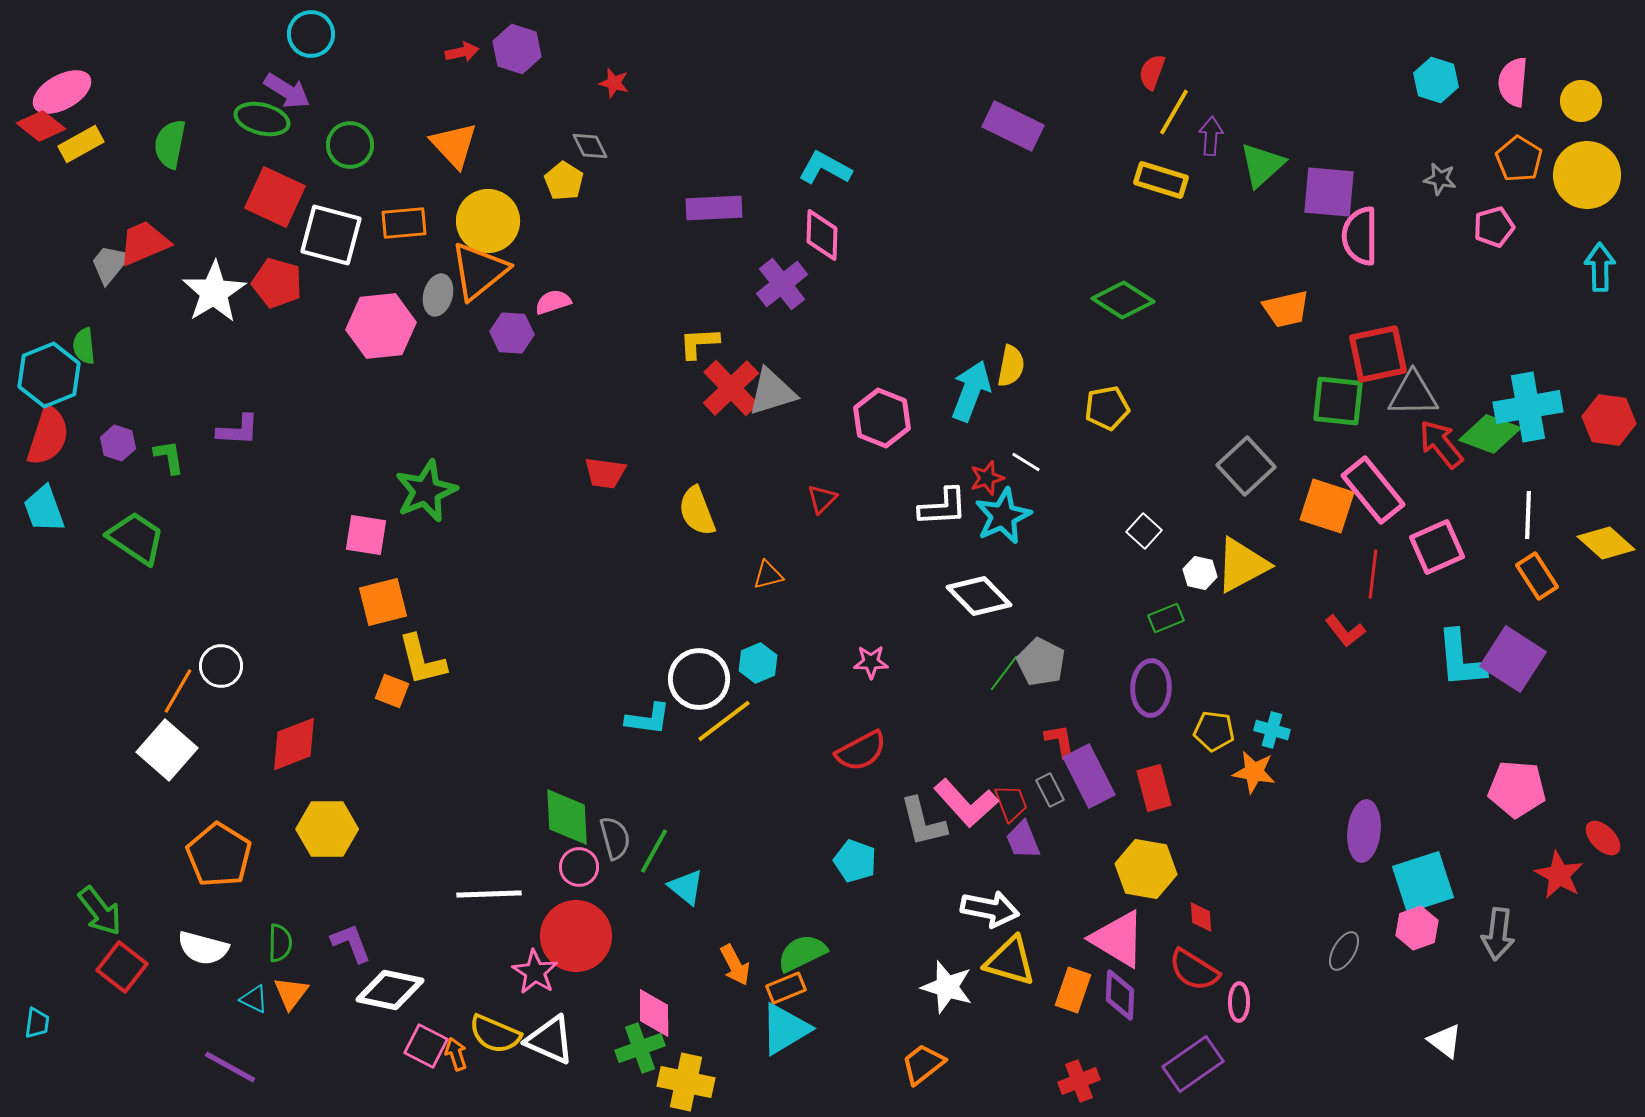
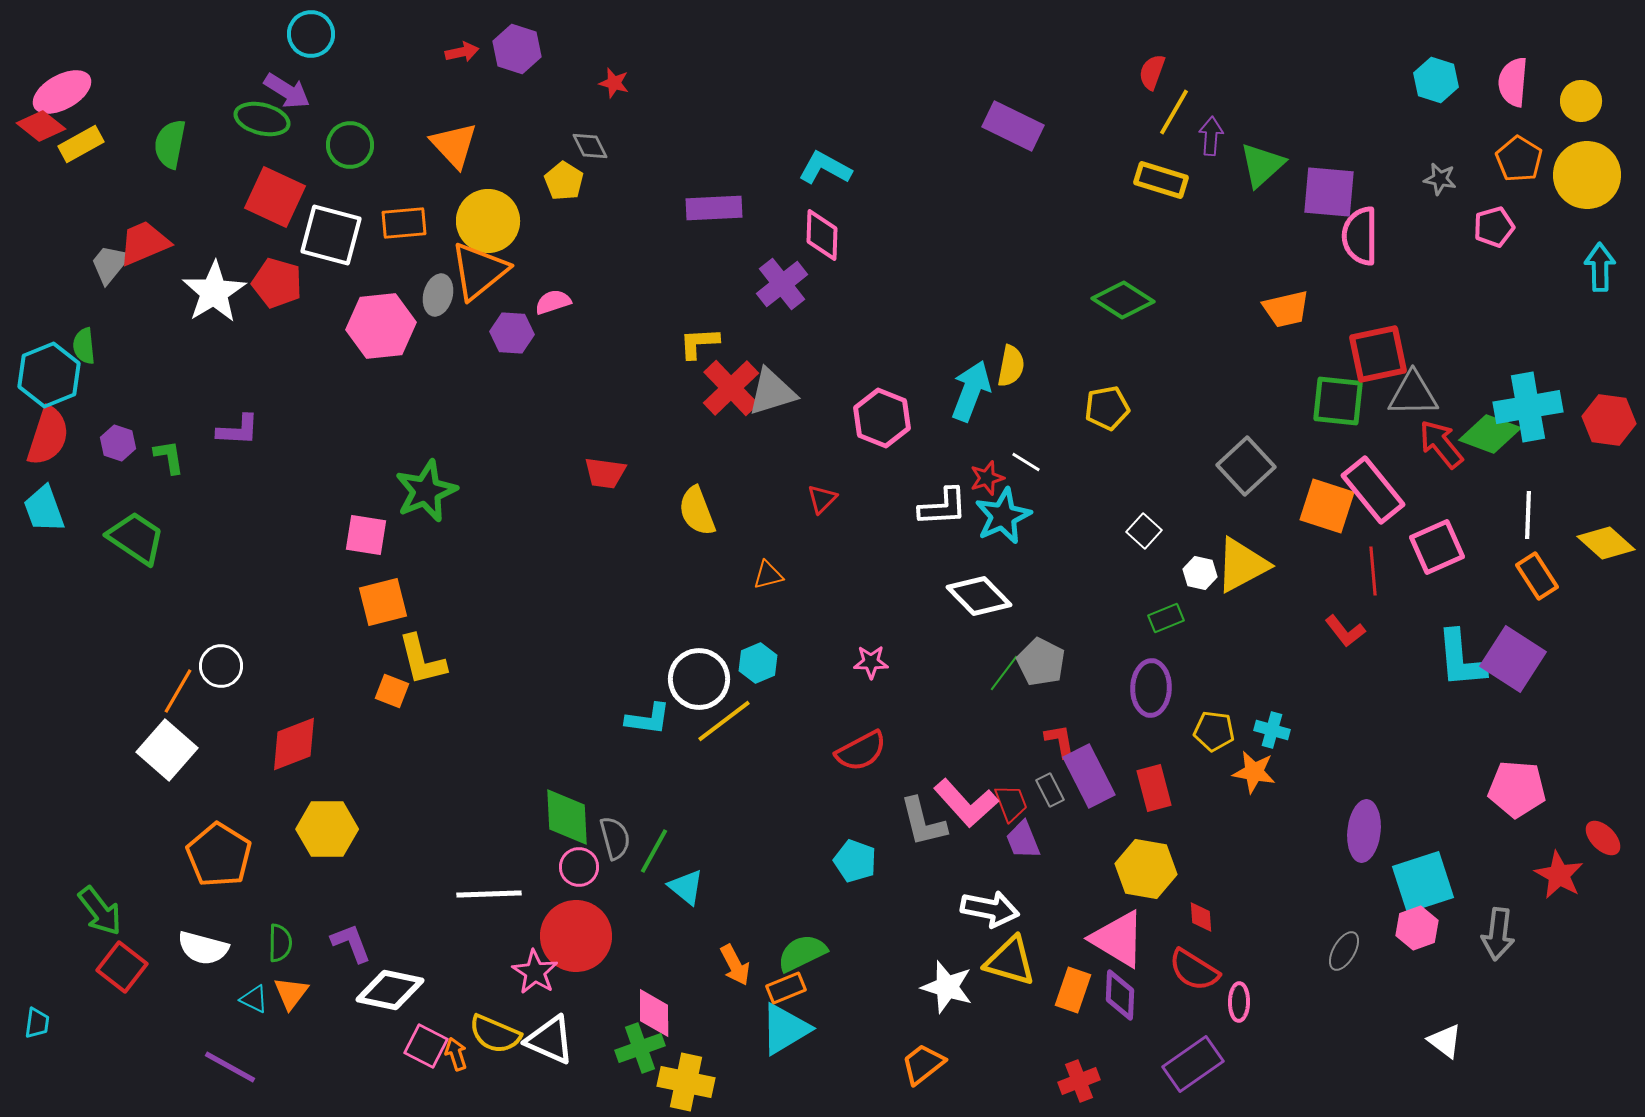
red line at (1373, 574): moved 3 px up; rotated 12 degrees counterclockwise
